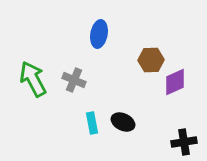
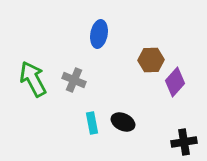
purple diamond: rotated 24 degrees counterclockwise
